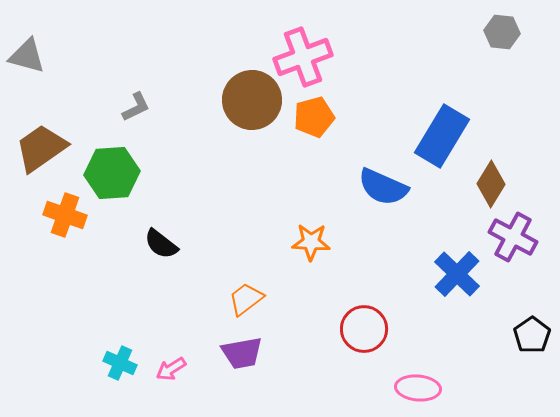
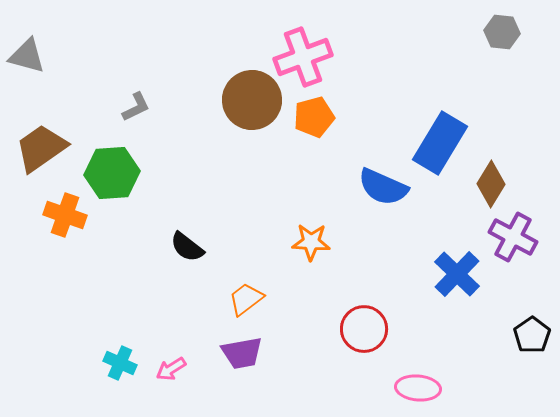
blue rectangle: moved 2 px left, 7 px down
black semicircle: moved 26 px right, 3 px down
